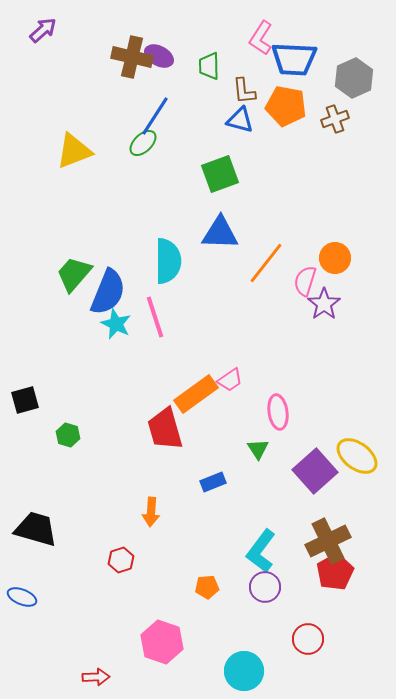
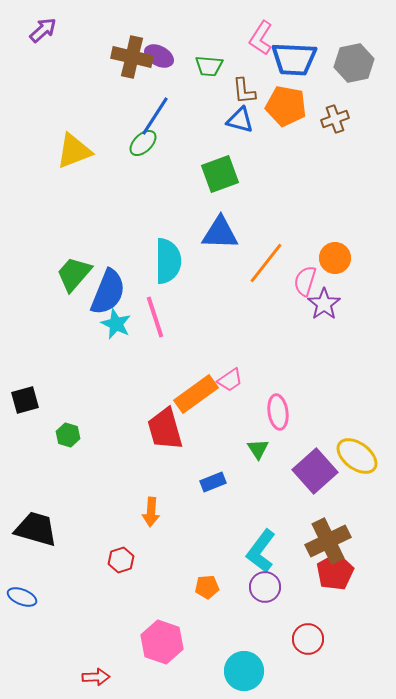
green trapezoid at (209, 66): rotated 84 degrees counterclockwise
gray hexagon at (354, 78): moved 15 px up; rotated 12 degrees clockwise
